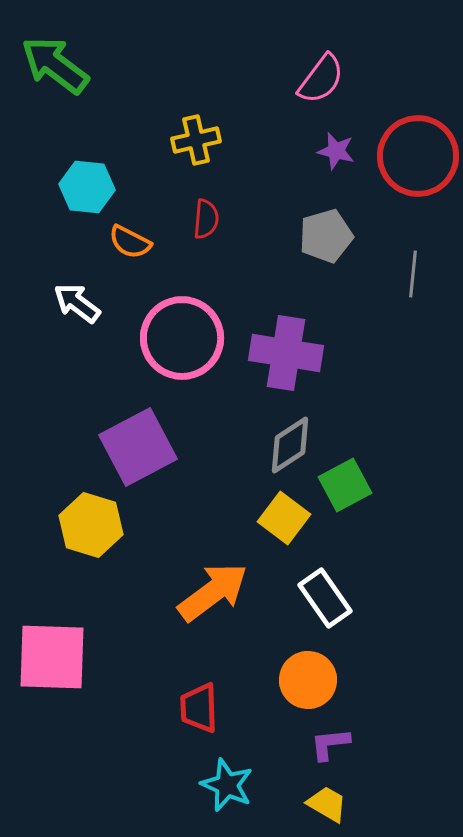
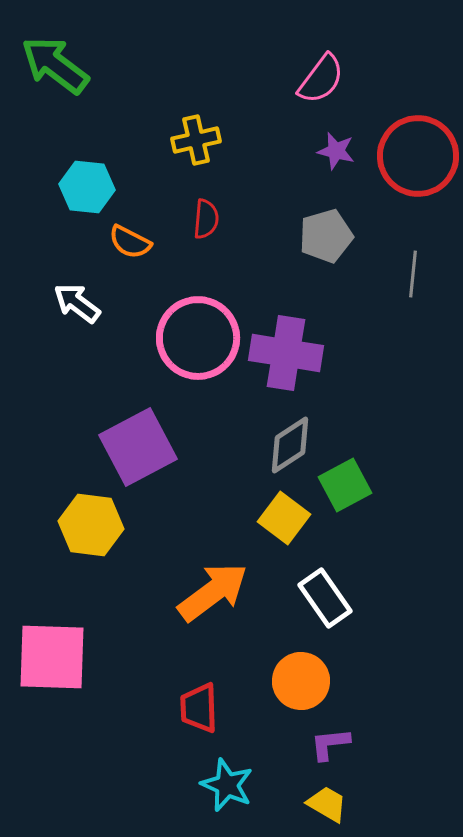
pink circle: moved 16 px right
yellow hexagon: rotated 10 degrees counterclockwise
orange circle: moved 7 px left, 1 px down
